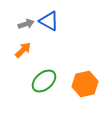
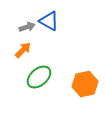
gray arrow: moved 1 px right, 3 px down
green ellipse: moved 5 px left, 4 px up
